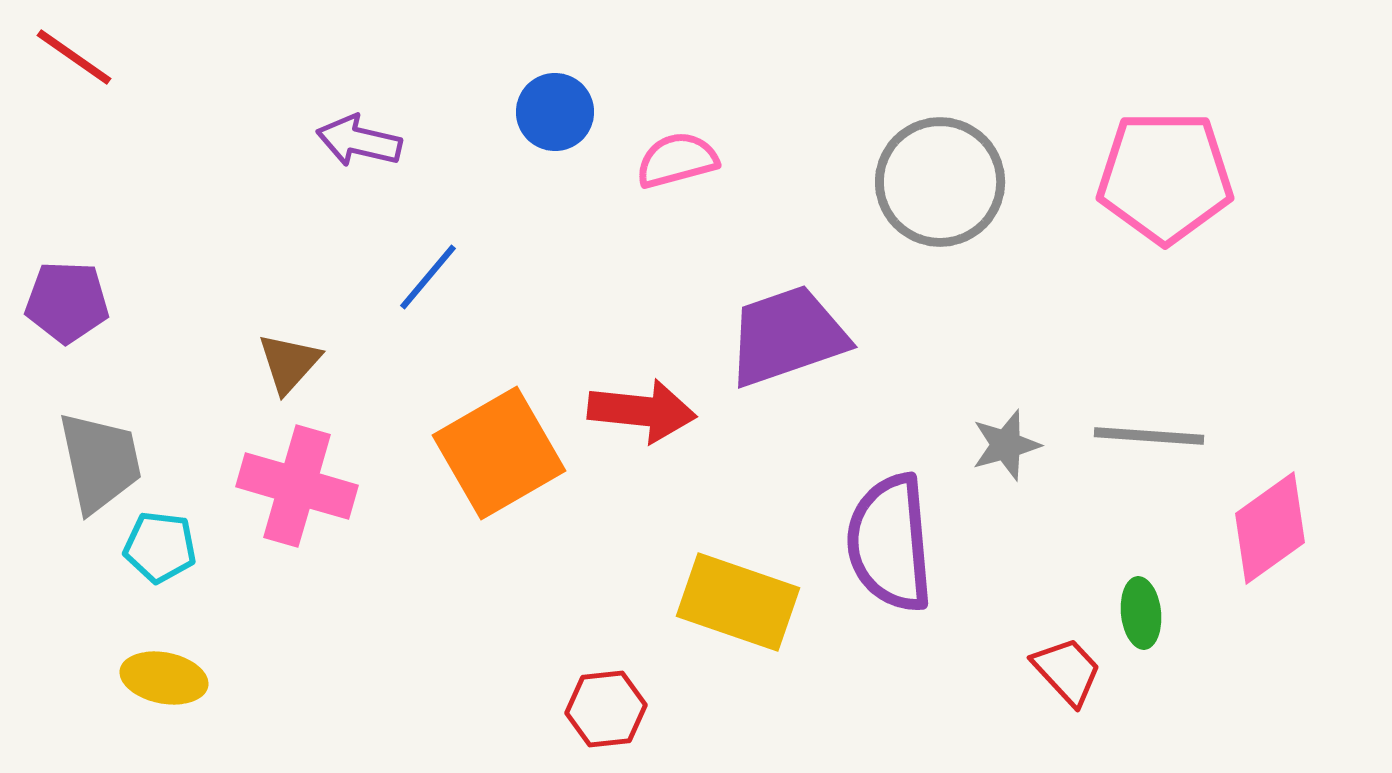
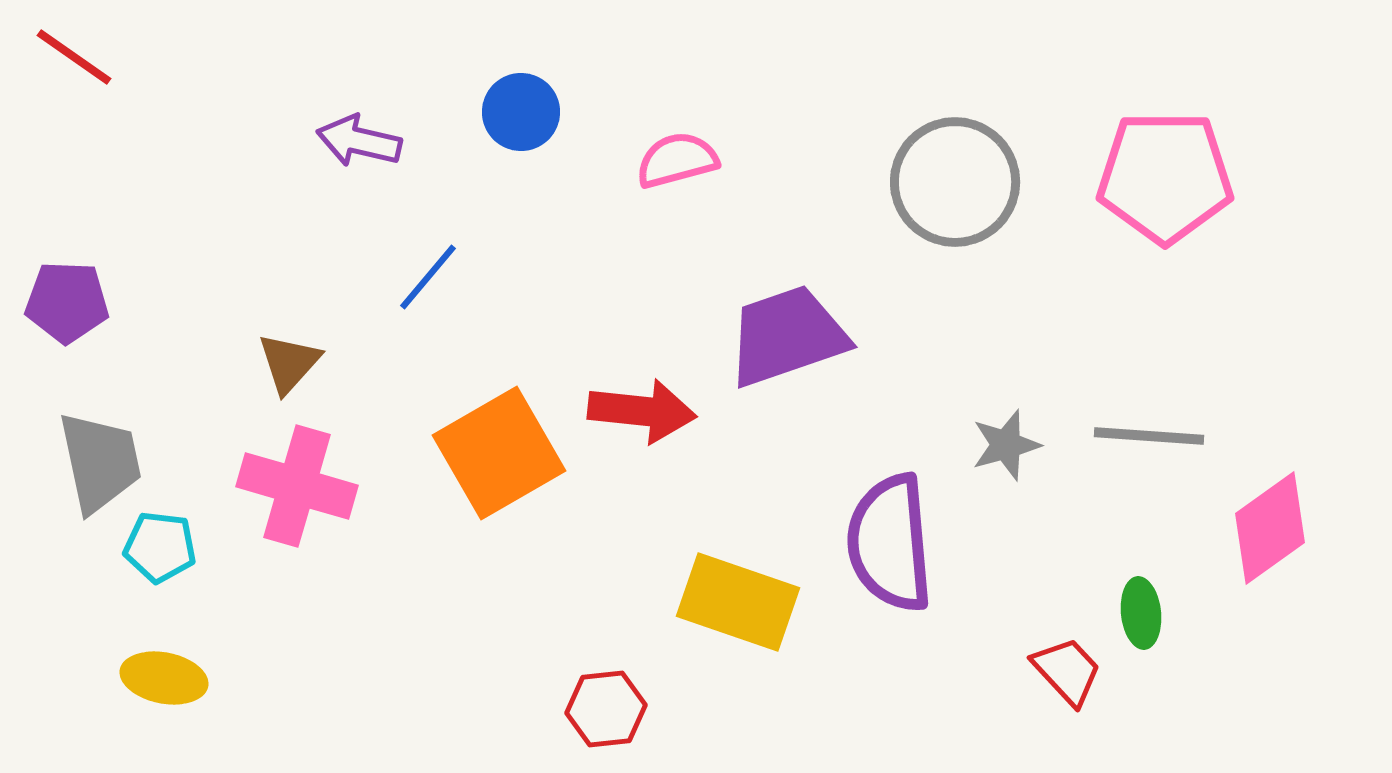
blue circle: moved 34 px left
gray circle: moved 15 px right
